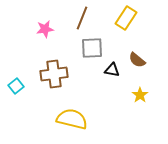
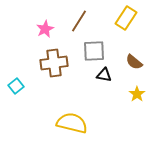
brown line: moved 3 px left, 3 px down; rotated 10 degrees clockwise
pink star: rotated 18 degrees counterclockwise
gray square: moved 2 px right, 3 px down
brown semicircle: moved 3 px left, 2 px down
black triangle: moved 8 px left, 5 px down
brown cross: moved 11 px up
yellow star: moved 3 px left, 1 px up
yellow semicircle: moved 4 px down
